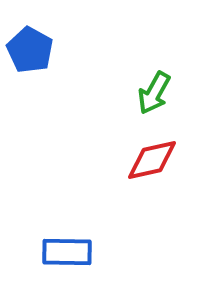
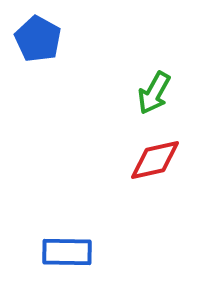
blue pentagon: moved 8 px right, 11 px up
red diamond: moved 3 px right
